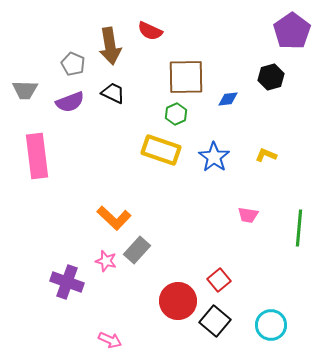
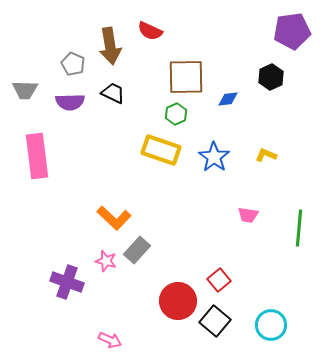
purple pentagon: rotated 27 degrees clockwise
black hexagon: rotated 10 degrees counterclockwise
purple semicircle: rotated 20 degrees clockwise
